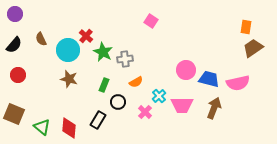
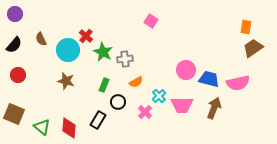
brown star: moved 3 px left, 2 px down
